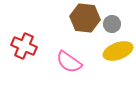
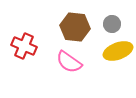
brown hexagon: moved 10 px left, 9 px down
